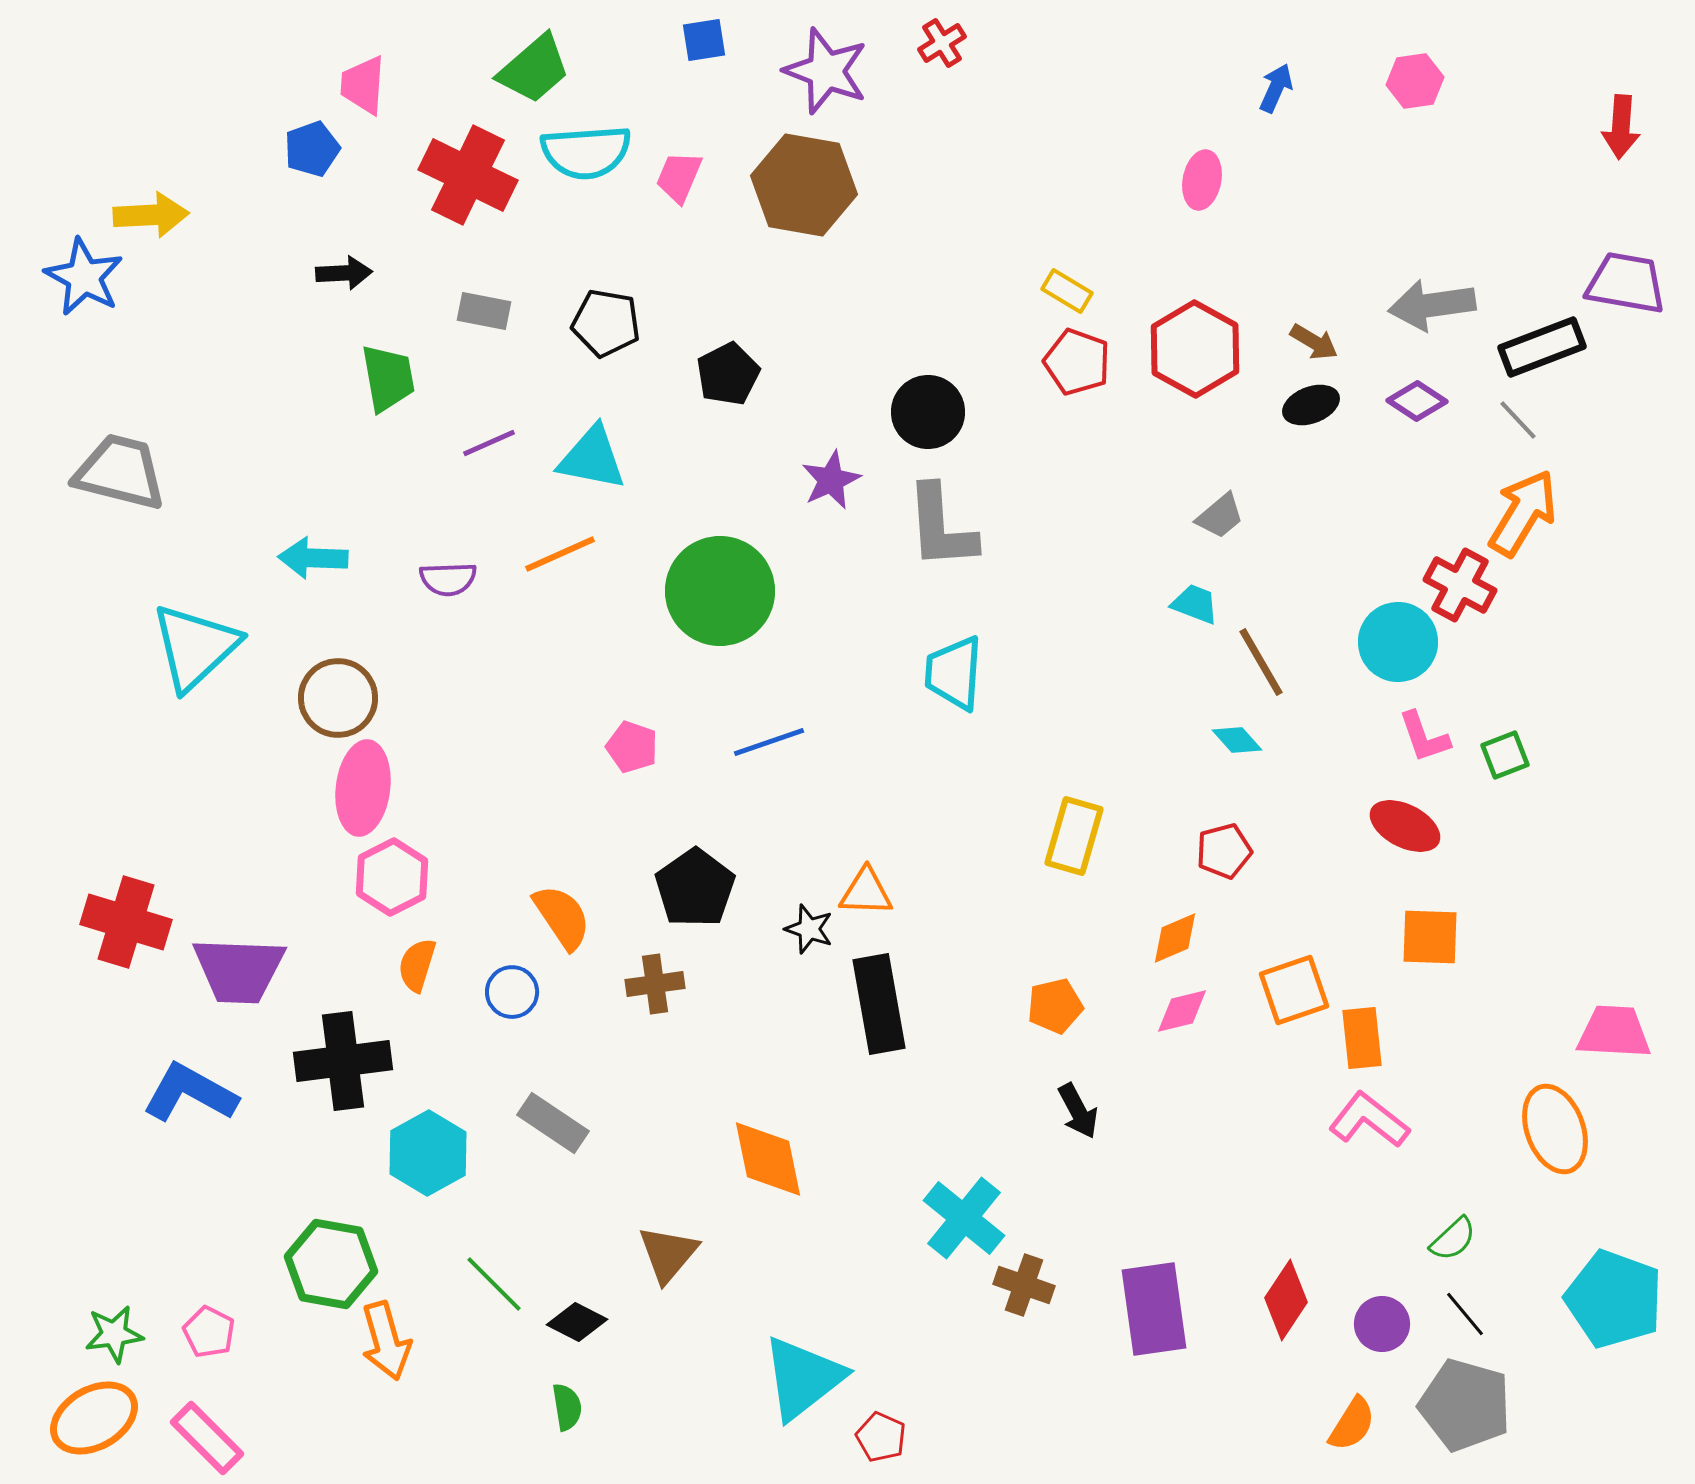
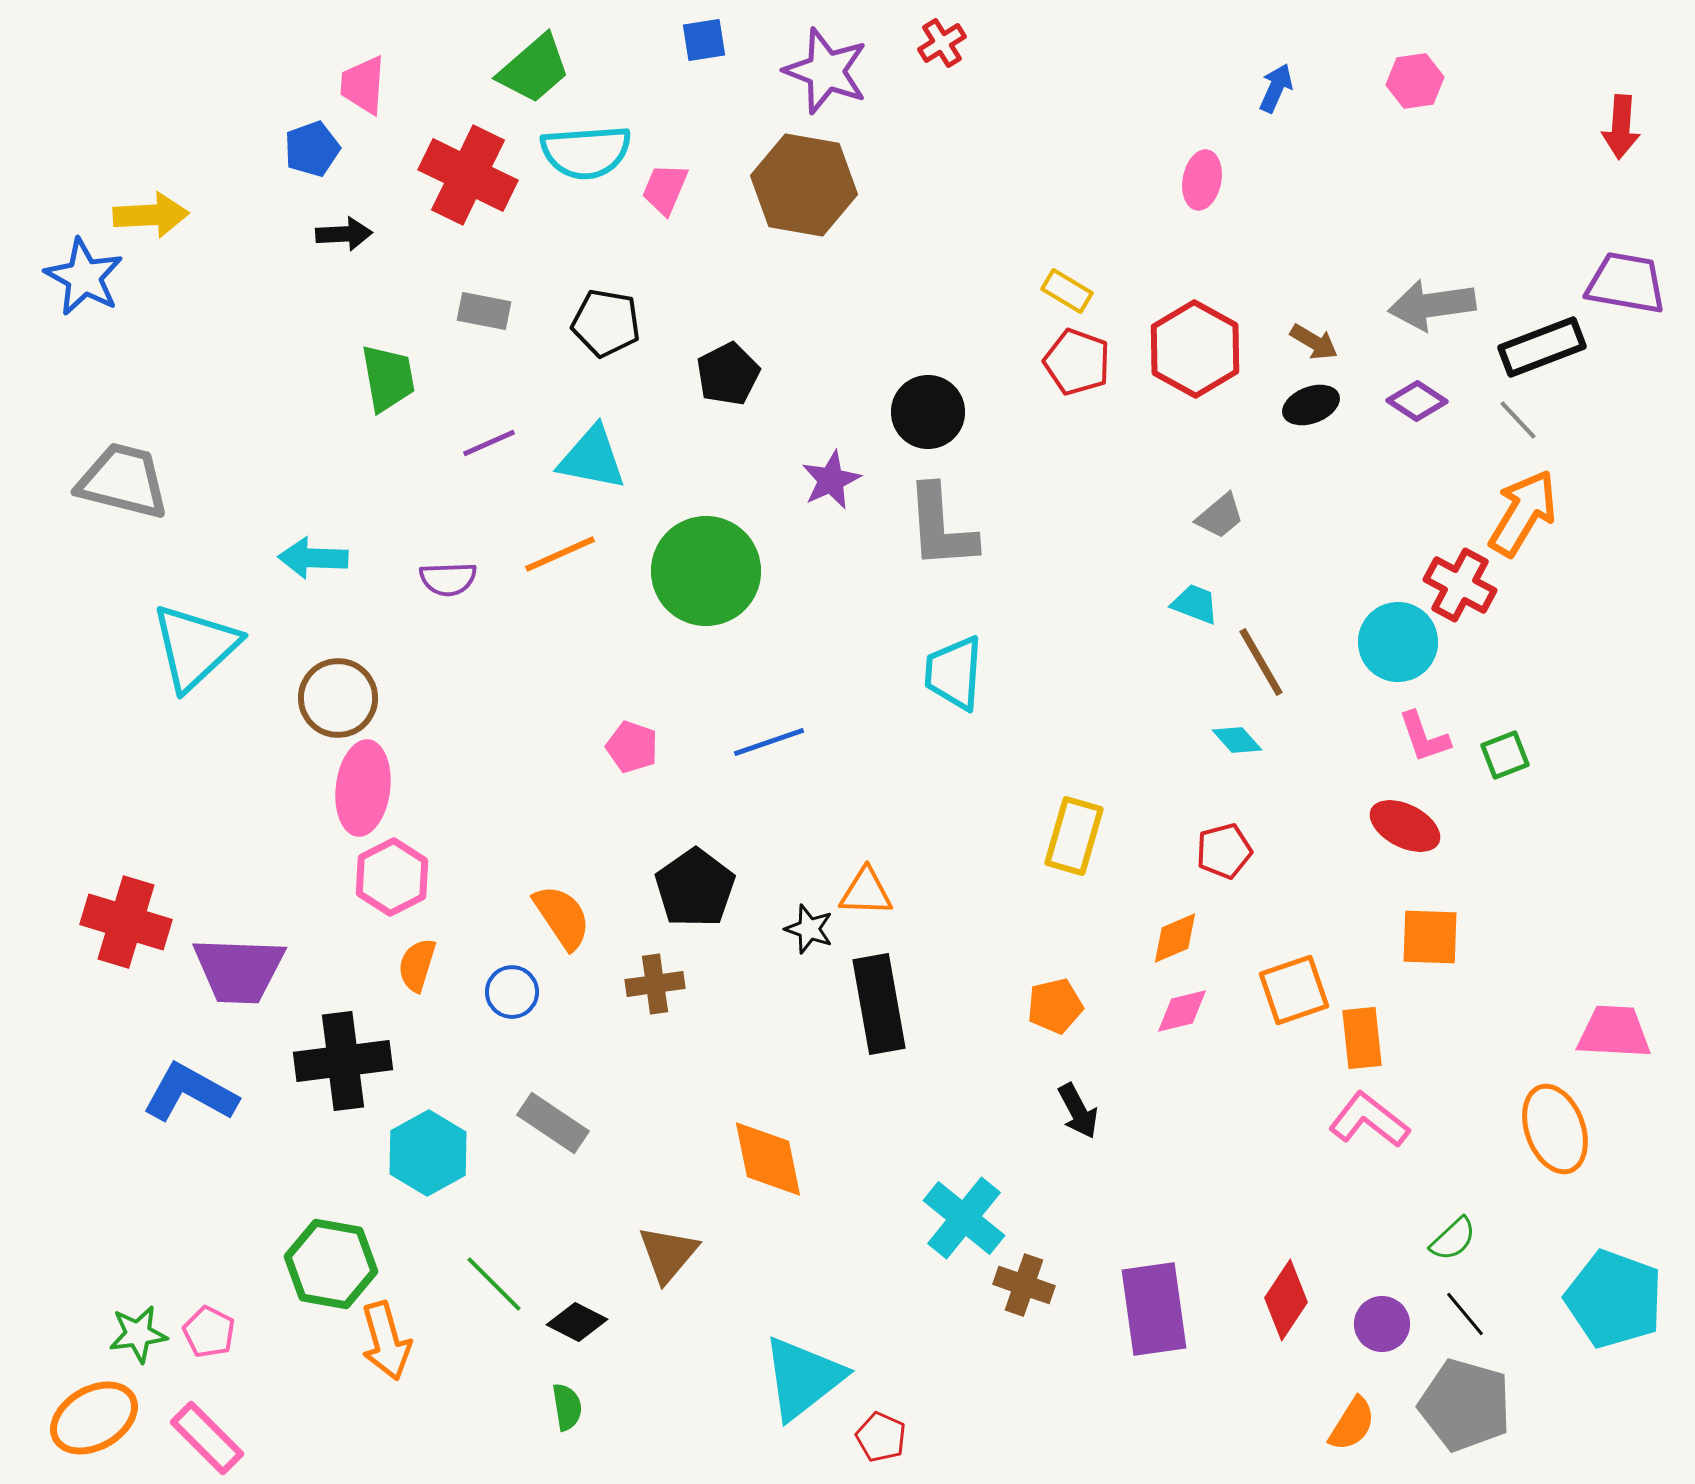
pink trapezoid at (679, 177): moved 14 px left, 12 px down
black arrow at (344, 273): moved 39 px up
gray trapezoid at (120, 472): moved 3 px right, 9 px down
green circle at (720, 591): moved 14 px left, 20 px up
green star at (114, 1334): moved 24 px right
